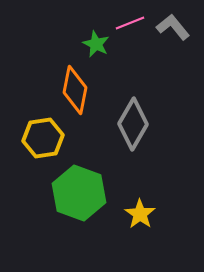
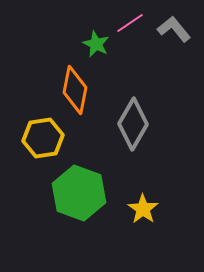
pink line: rotated 12 degrees counterclockwise
gray L-shape: moved 1 px right, 2 px down
yellow star: moved 3 px right, 5 px up
